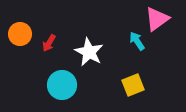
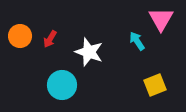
pink triangle: moved 4 px right; rotated 24 degrees counterclockwise
orange circle: moved 2 px down
red arrow: moved 1 px right, 4 px up
white star: rotated 8 degrees counterclockwise
yellow square: moved 22 px right
